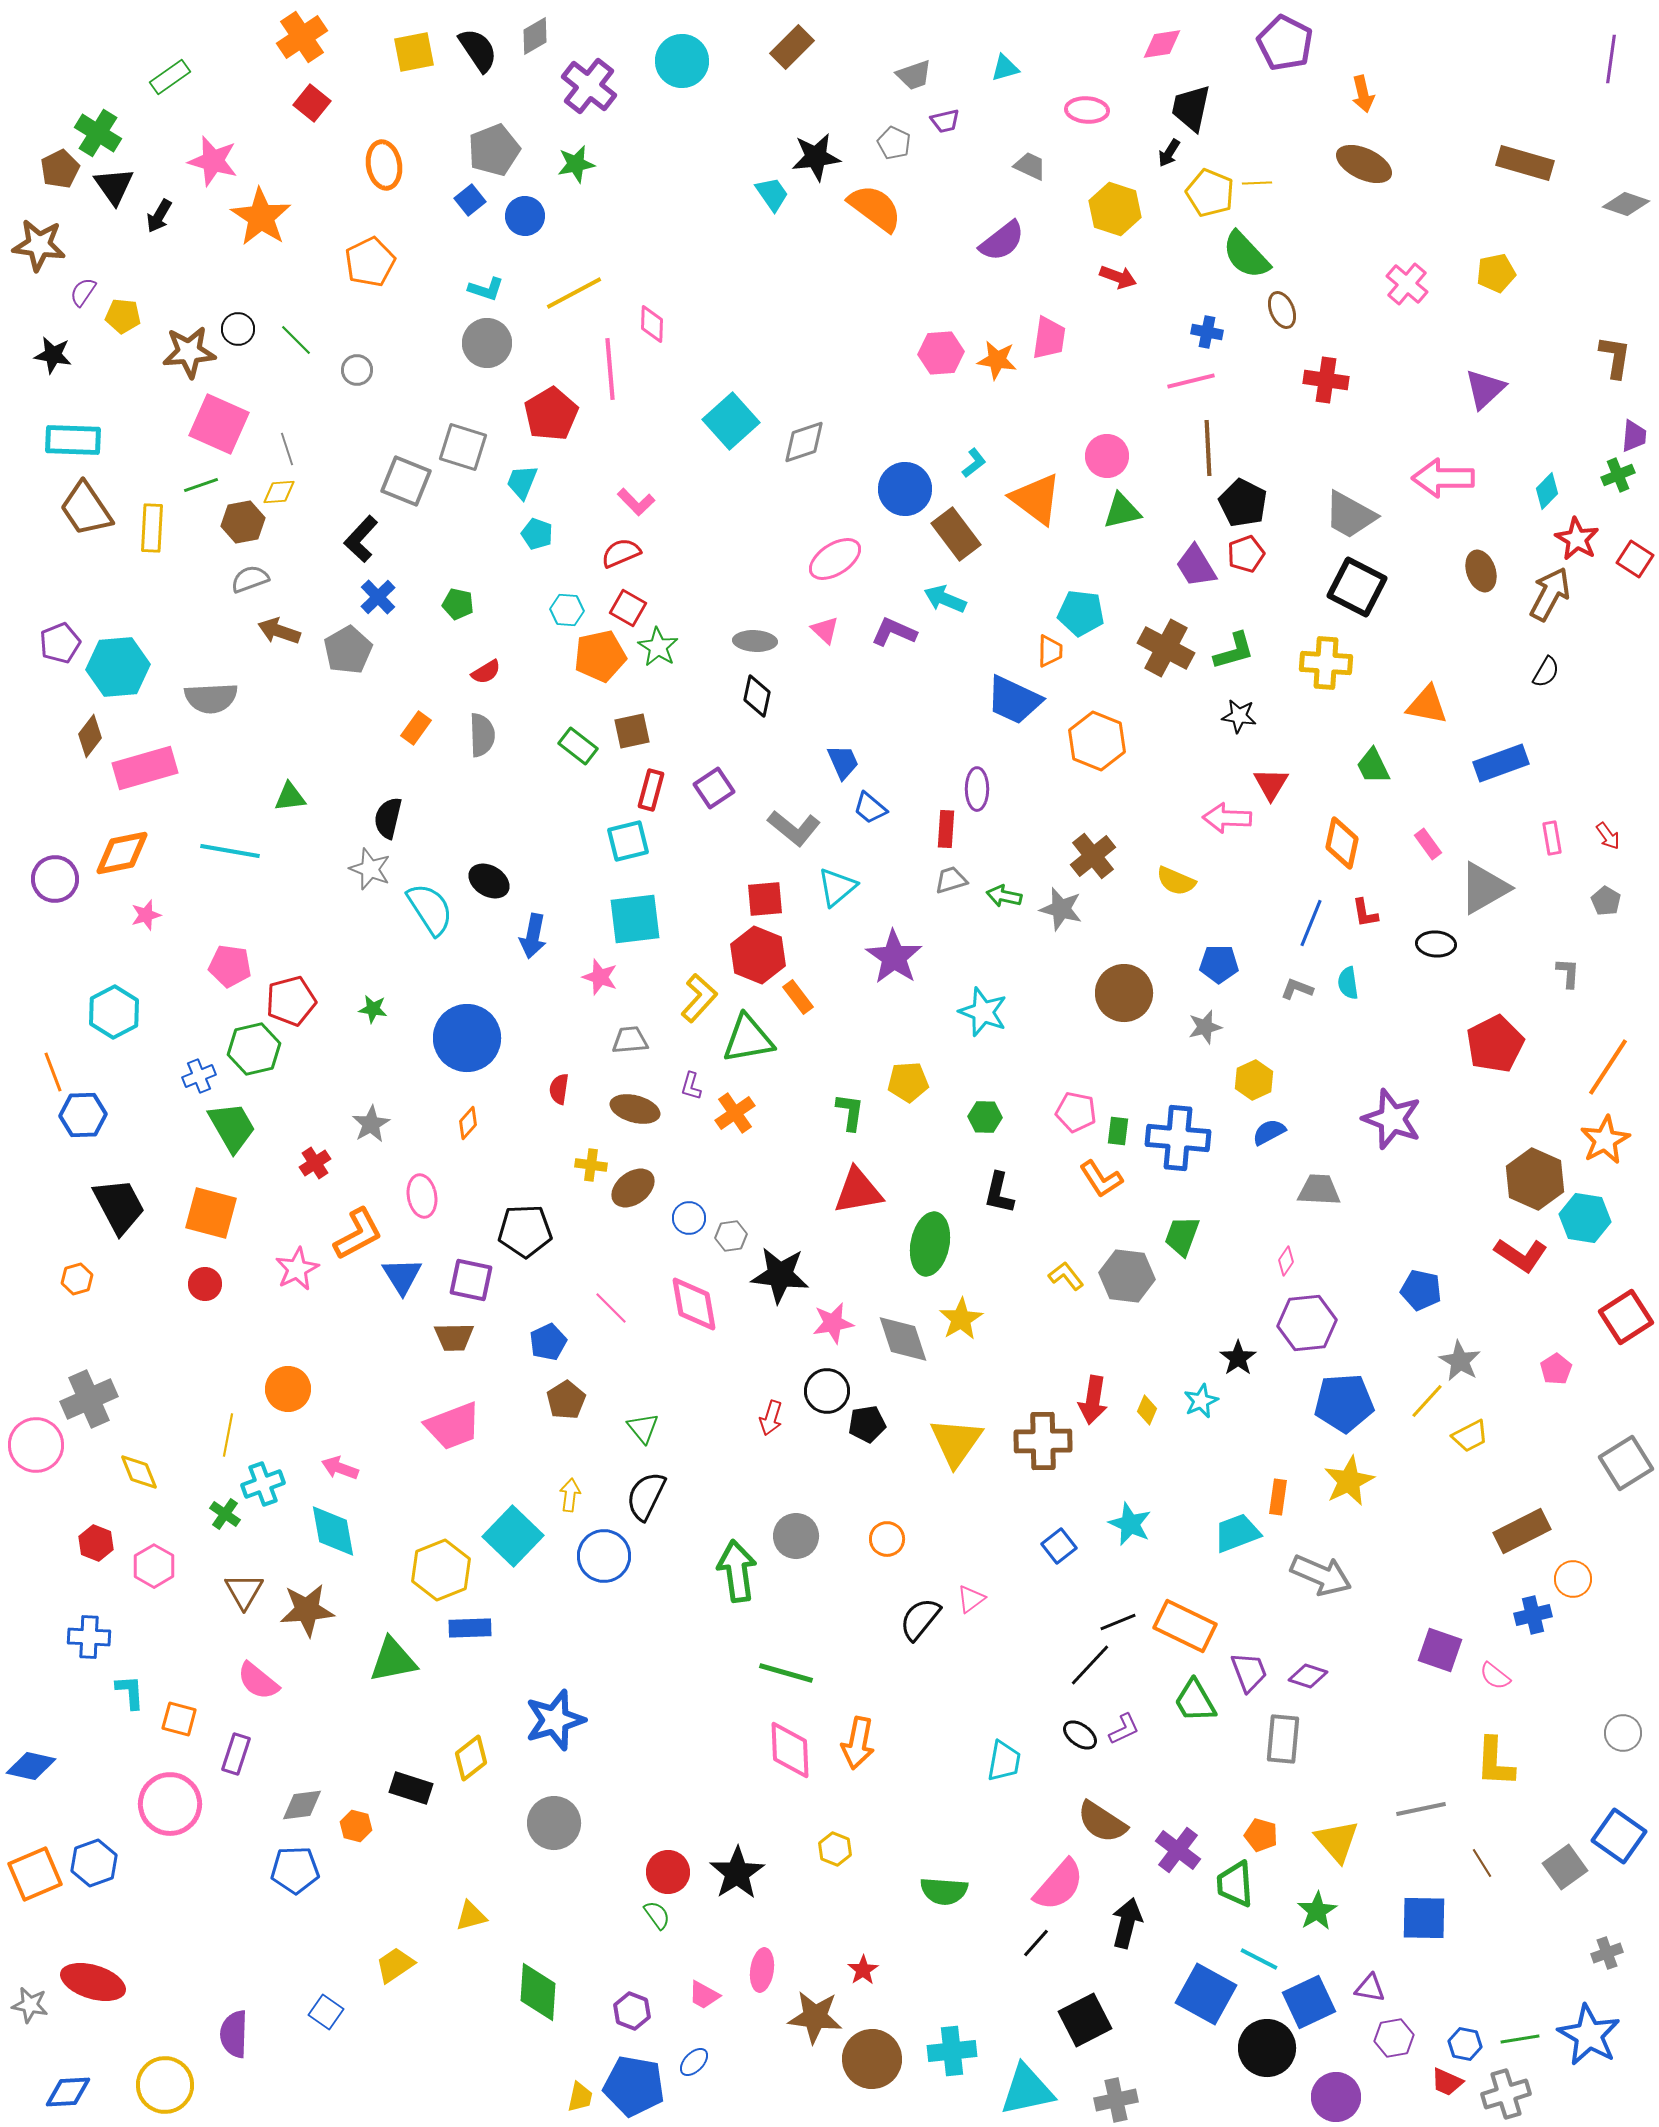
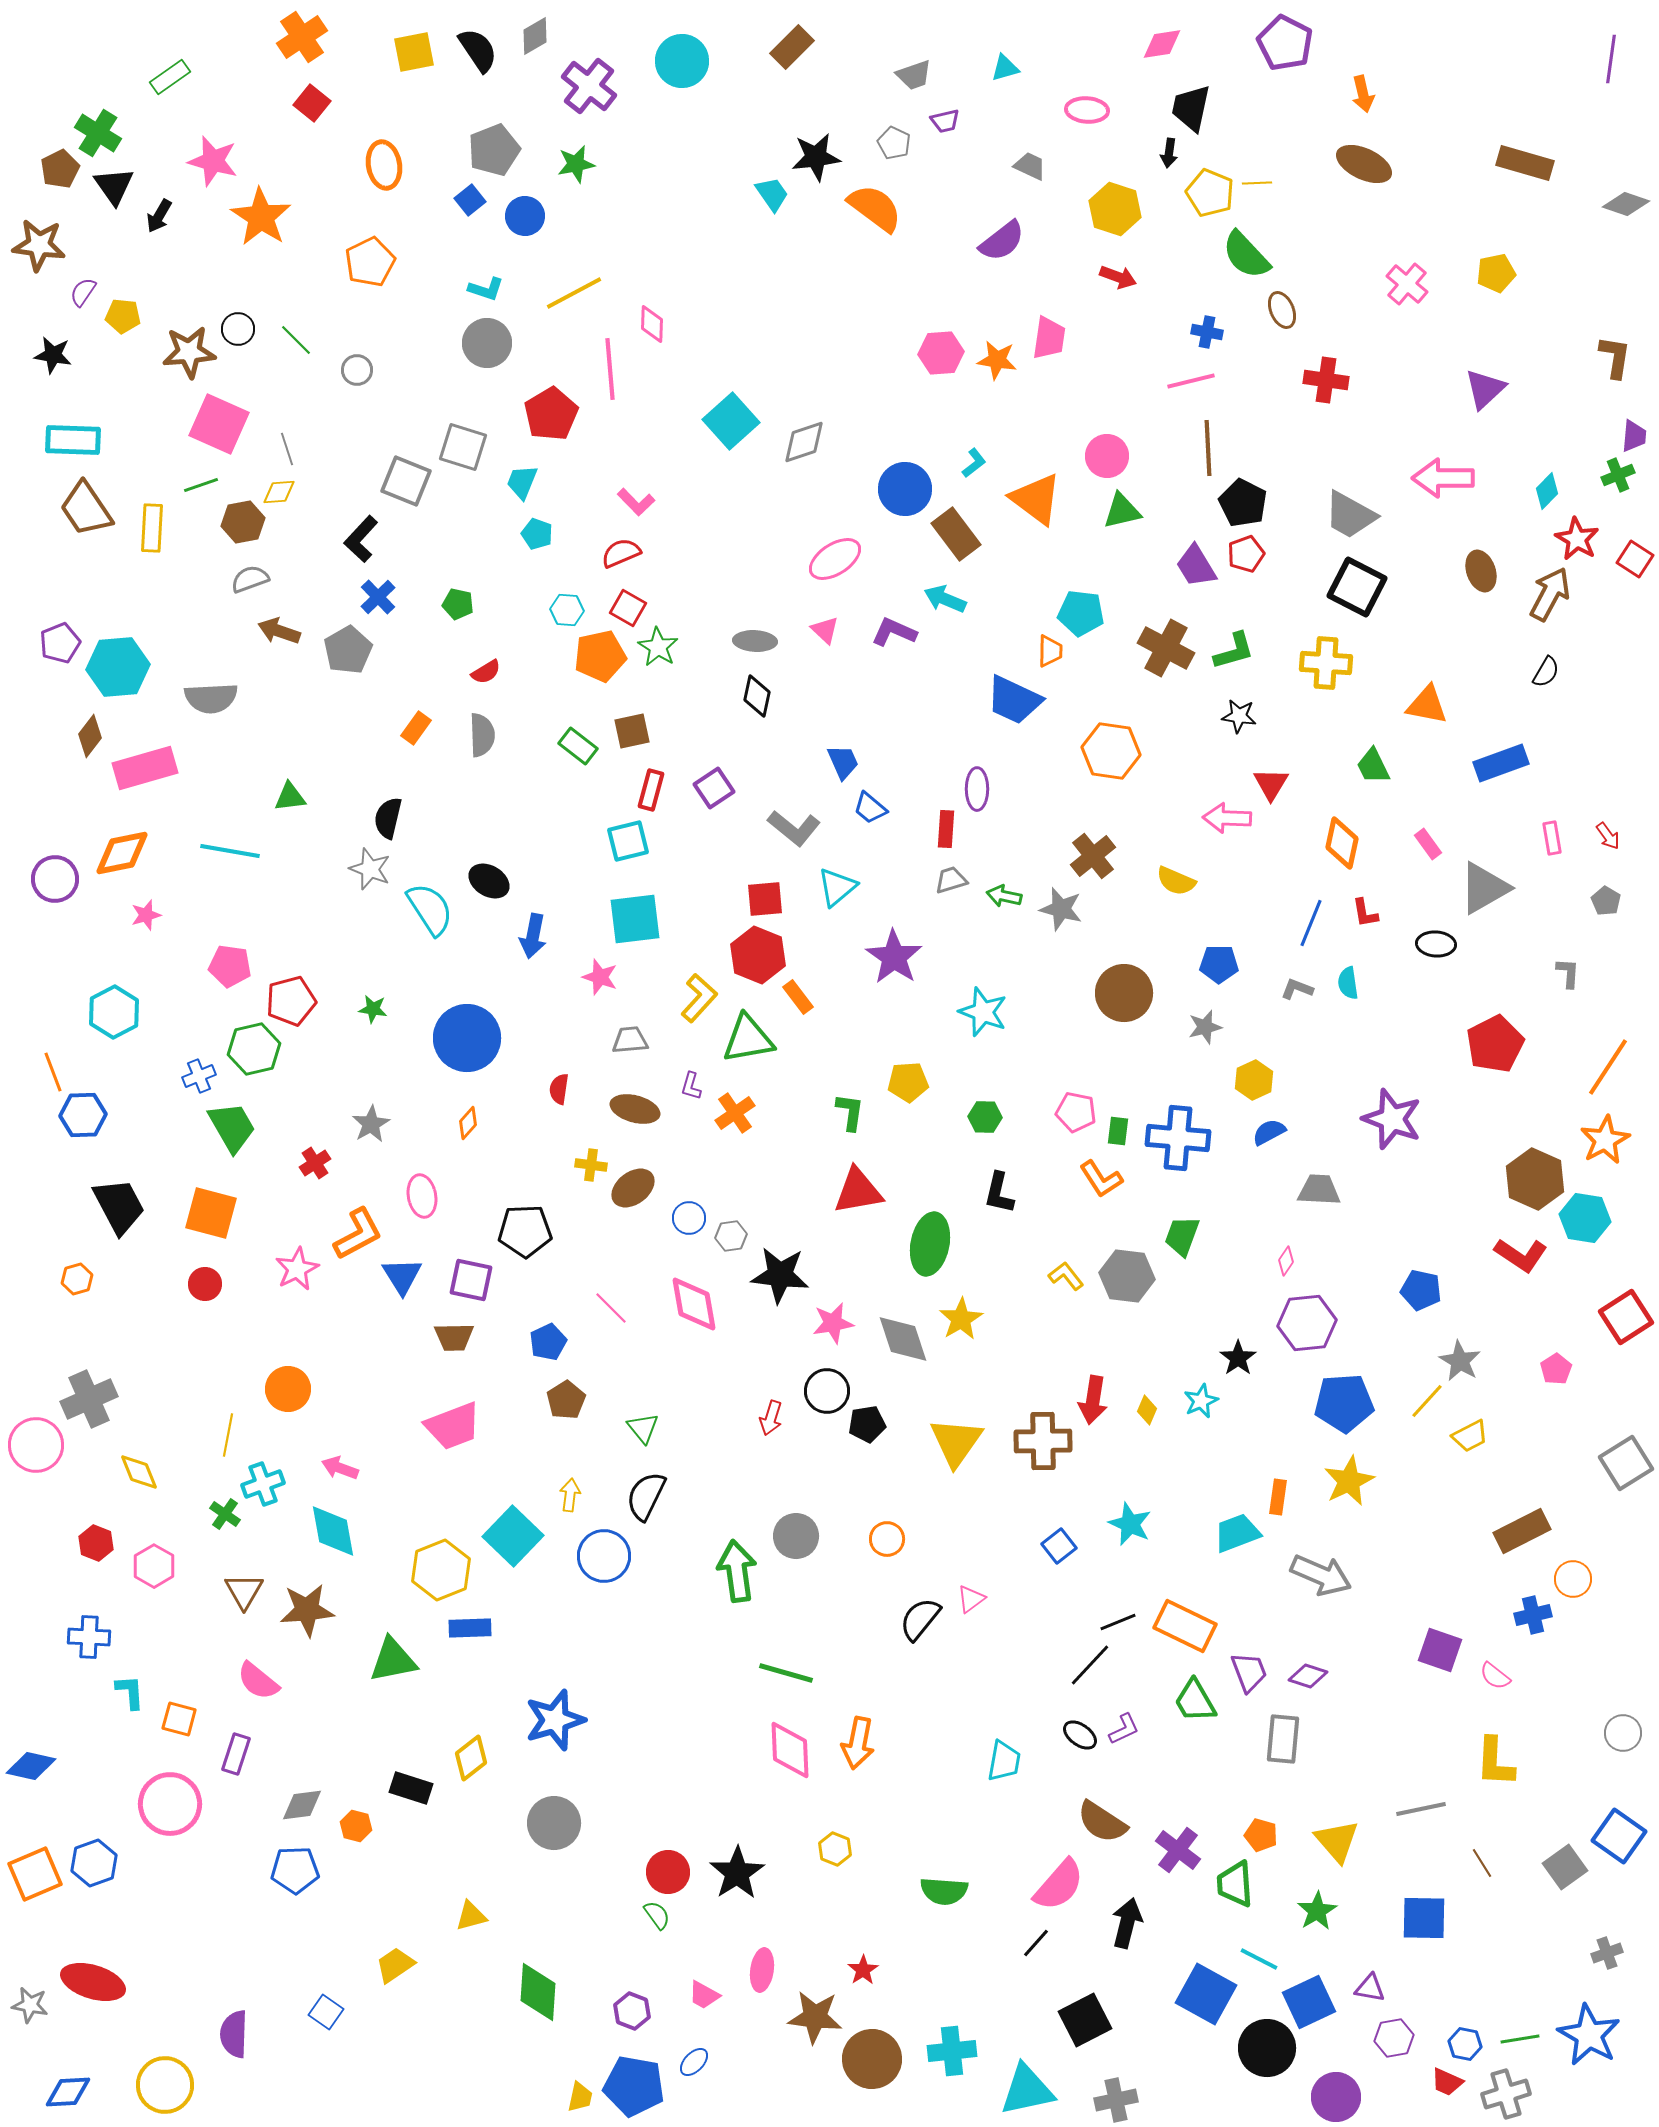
black arrow at (1169, 153): rotated 24 degrees counterclockwise
orange hexagon at (1097, 741): moved 14 px right, 10 px down; rotated 14 degrees counterclockwise
